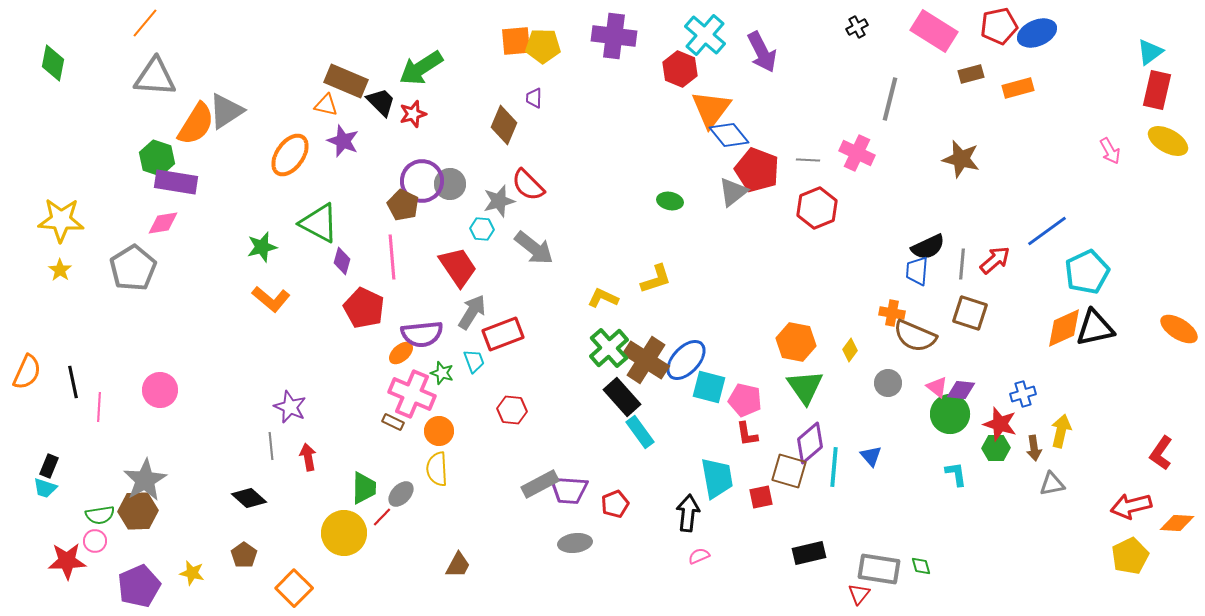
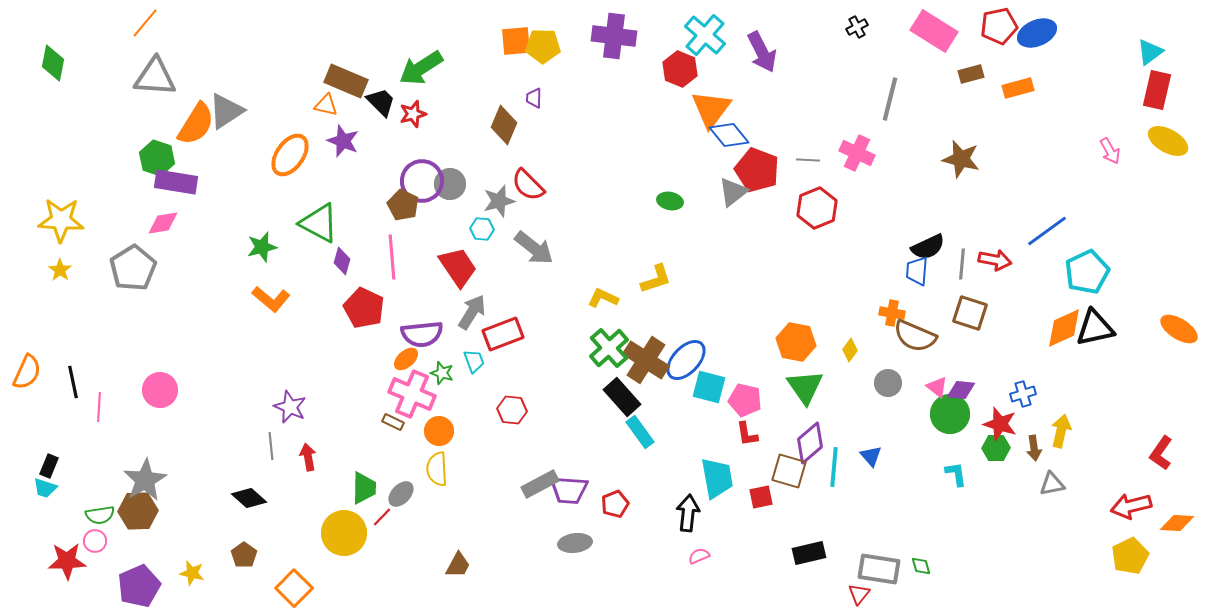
red arrow at (995, 260): rotated 52 degrees clockwise
orange ellipse at (401, 353): moved 5 px right, 6 px down
